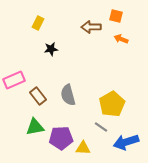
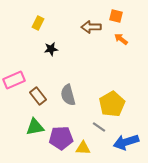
orange arrow: rotated 16 degrees clockwise
gray line: moved 2 px left
